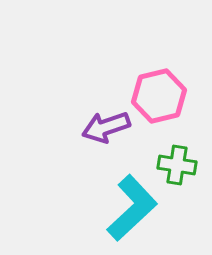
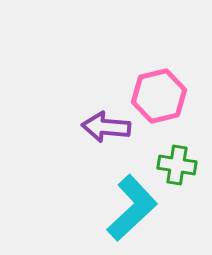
purple arrow: rotated 24 degrees clockwise
